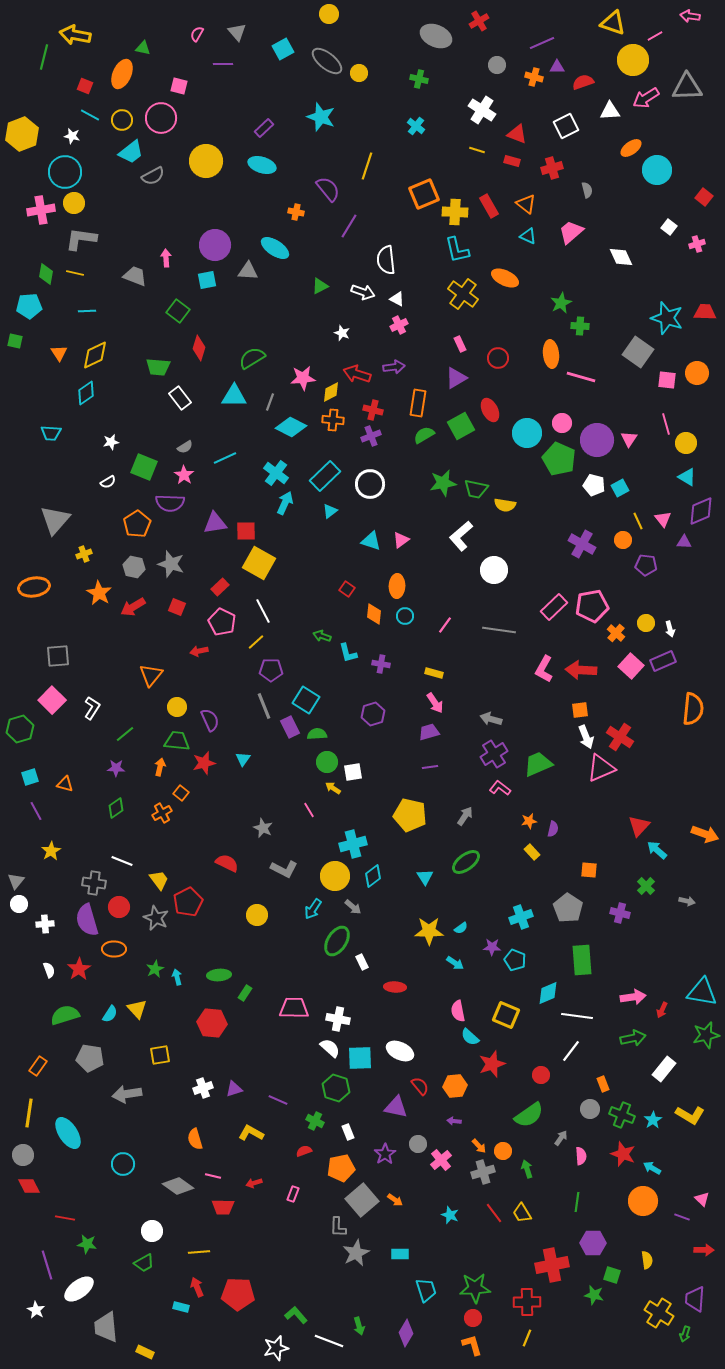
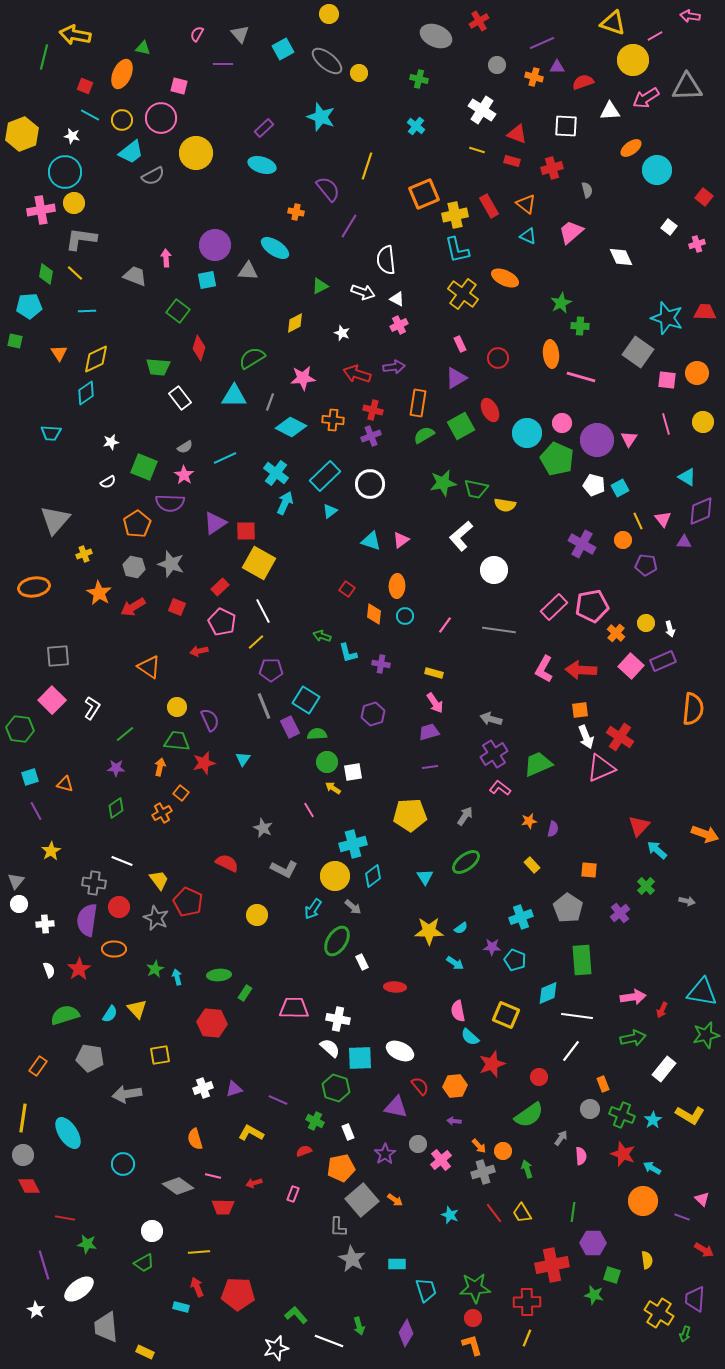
gray triangle at (237, 32): moved 3 px right, 2 px down
white square at (566, 126): rotated 30 degrees clockwise
yellow circle at (206, 161): moved 10 px left, 8 px up
yellow cross at (455, 212): moved 3 px down; rotated 15 degrees counterclockwise
yellow line at (75, 273): rotated 30 degrees clockwise
yellow diamond at (95, 355): moved 1 px right, 4 px down
yellow diamond at (331, 392): moved 36 px left, 69 px up
yellow circle at (686, 443): moved 17 px right, 21 px up
green pentagon at (559, 459): moved 2 px left
purple triangle at (215, 523): rotated 25 degrees counterclockwise
orange triangle at (151, 675): moved 2 px left, 8 px up; rotated 35 degrees counterclockwise
green hexagon at (20, 729): rotated 24 degrees clockwise
yellow pentagon at (410, 815): rotated 16 degrees counterclockwise
yellow rectangle at (532, 852): moved 13 px down
red pentagon at (188, 902): rotated 20 degrees counterclockwise
purple cross at (620, 913): rotated 36 degrees clockwise
purple semicircle at (87, 920): rotated 24 degrees clockwise
red circle at (541, 1075): moved 2 px left, 2 px down
yellow line at (29, 1113): moved 6 px left, 5 px down
green line at (577, 1202): moved 4 px left, 10 px down
red arrow at (704, 1250): rotated 30 degrees clockwise
gray star at (356, 1253): moved 4 px left, 6 px down; rotated 16 degrees counterclockwise
cyan rectangle at (400, 1254): moved 3 px left, 10 px down
purple line at (47, 1265): moved 3 px left
